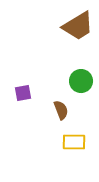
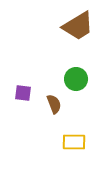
green circle: moved 5 px left, 2 px up
purple square: rotated 18 degrees clockwise
brown semicircle: moved 7 px left, 6 px up
